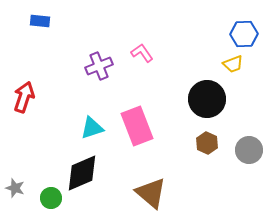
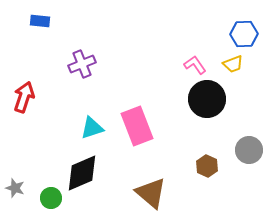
pink L-shape: moved 53 px right, 12 px down
purple cross: moved 17 px left, 2 px up
brown hexagon: moved 23 px down
